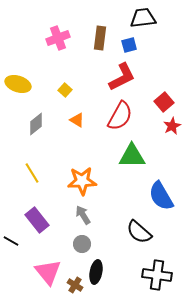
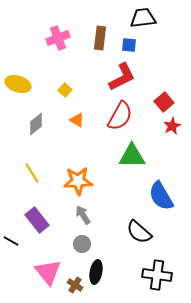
blue square: rotated 21 degrees clockwise
orange star: moved 4 px left
